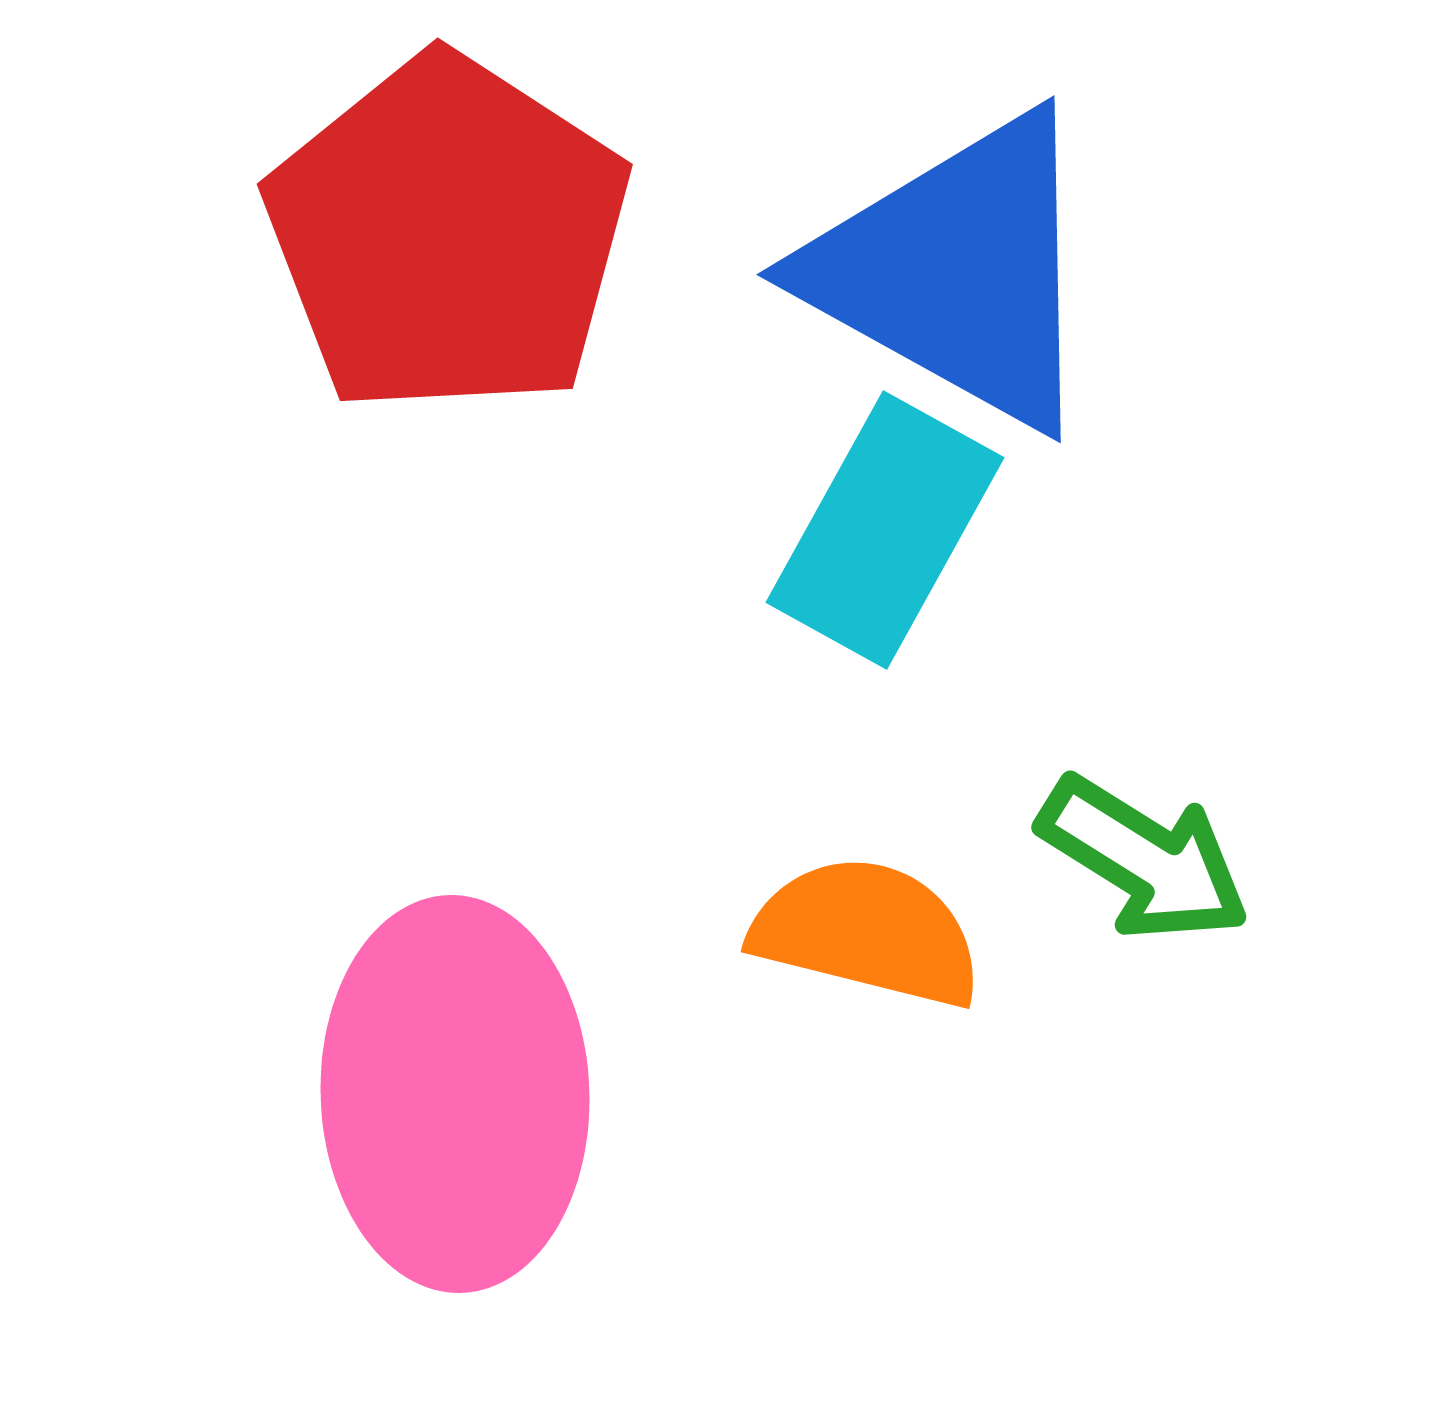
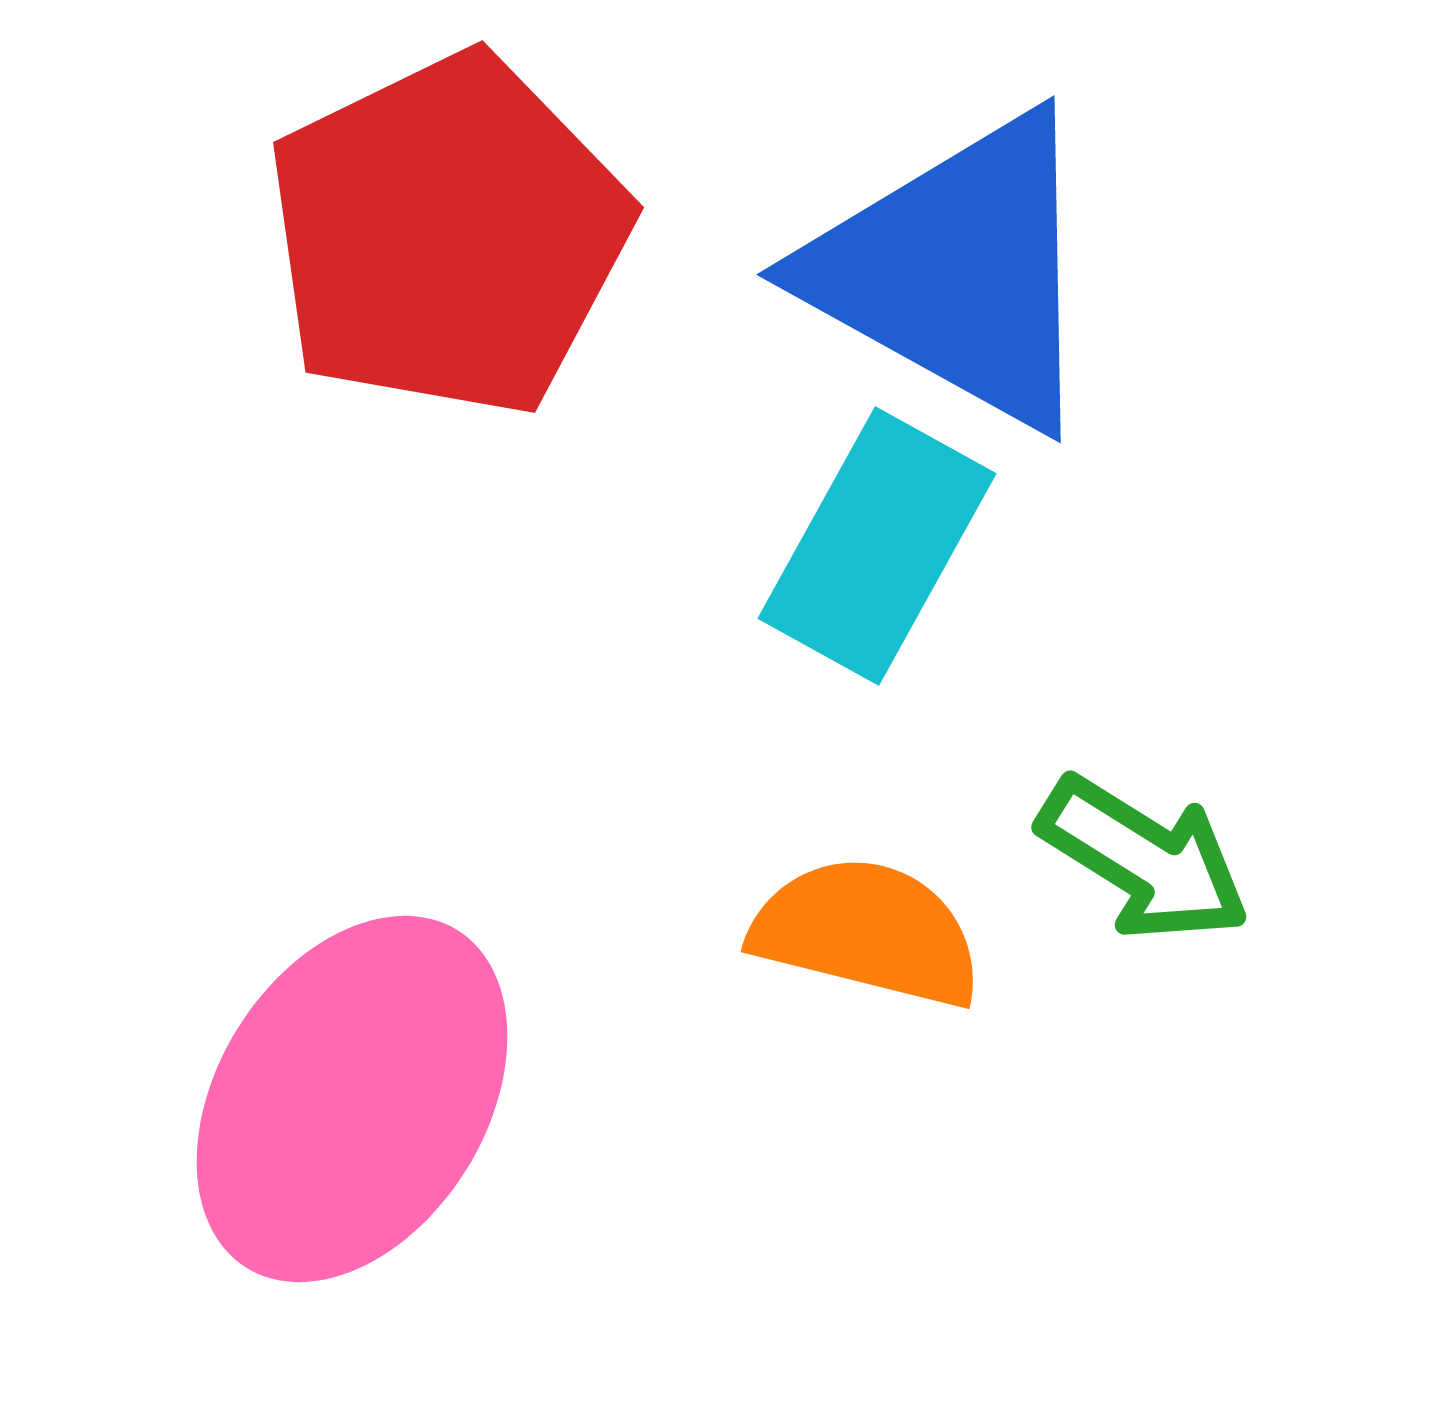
red pentagon: rotated 13 degrees clockwise
cyan rectangle: moved 8 px left, 16 px down
pink ellipse: moved 103 px left, 5 px down; rotated 34 degrees clockwise
